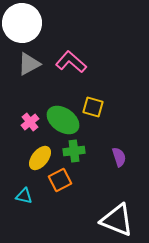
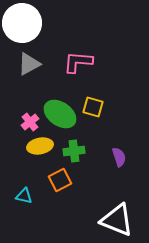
pink L-shape: moved 7 px right; rotated 36 degrees counterclockwise
green ellipse: moved 3 px left, 6 px up
yellow ellipse: moved 12 px up; rotated 40 degrees clockwise
